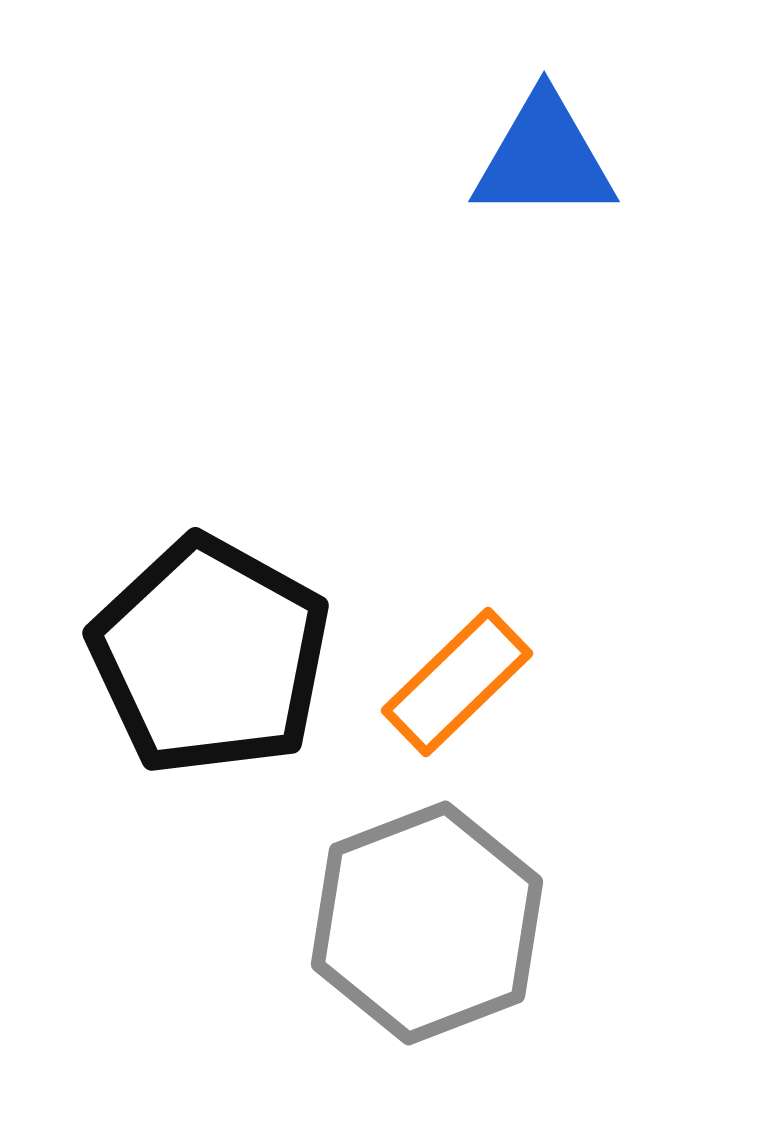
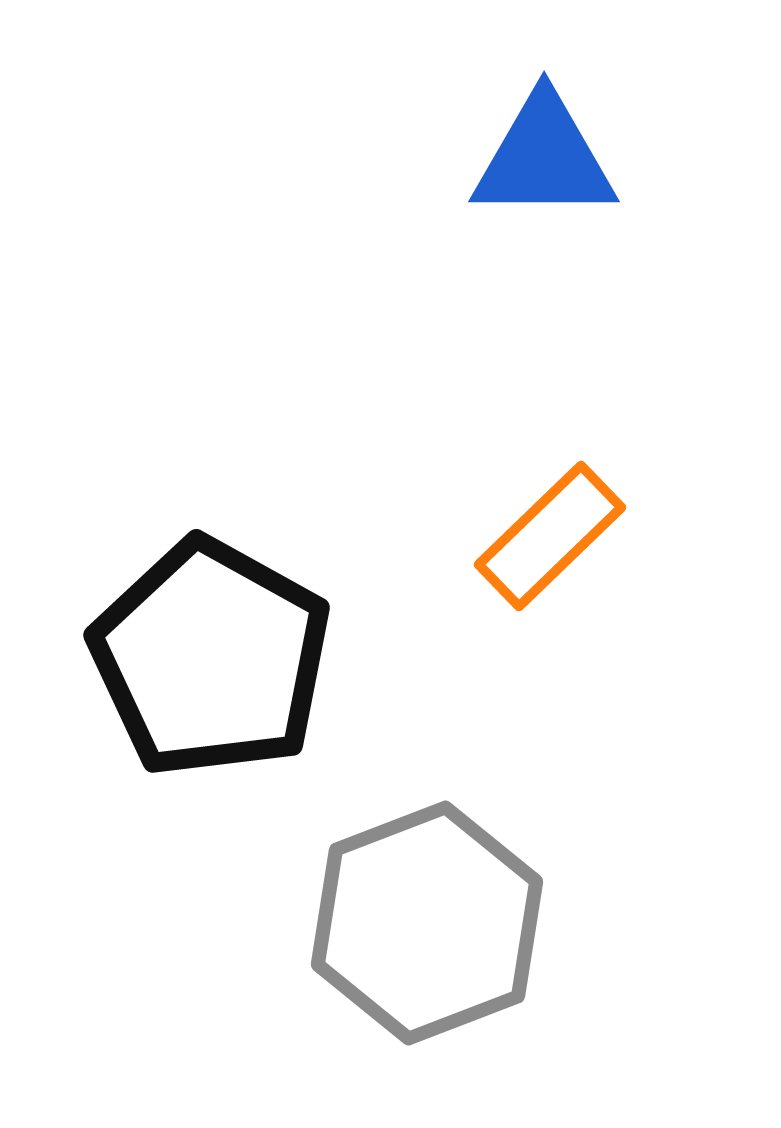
black pentagon: moved 1 px right, 2 px down
orange rectangle: moved 93 px right, 146 px up
